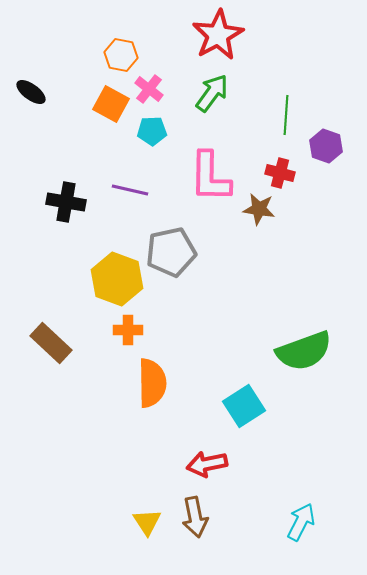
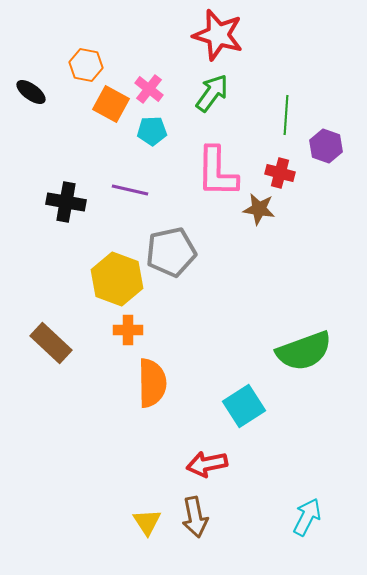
red star: rotated 27 degrees counterclockwise
orange hexagon: moved 35 px left, 10 px down
pink L-shape: moved 7 px right, 5 px up
cyan arrow: moved 6 px right, 5 px up
